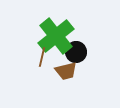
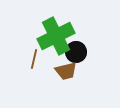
green cross: rotated 12 degrees clockwise
brown line: moved 8 px left, 2 px down
